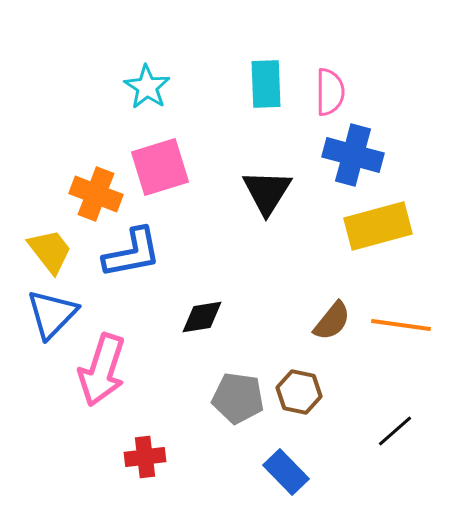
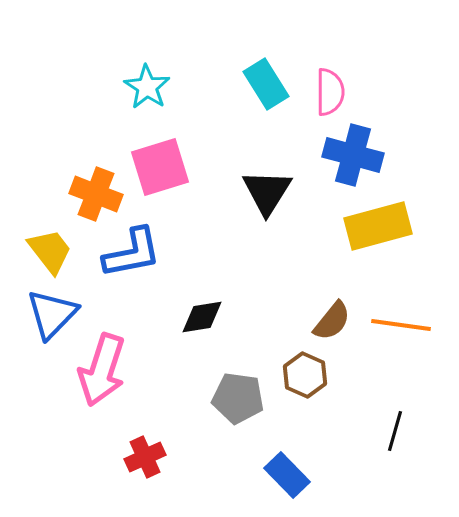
cyan rectangle: rotated 30 degrees counterclockwise
brown hexagon: moved 6 px right, 17 px up; rotated 12 degrees clockwise
black line: rotated 33 degrees counterclockwise
red cross: rotated 18 degrees counterclockwise
blue rectangle: moved 1 px right, 3 px down
